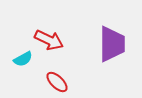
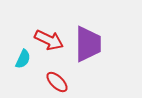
purple trapezoid: moved 24 px left
cyan semicircle: rotated 36 degrees counterclockwise
